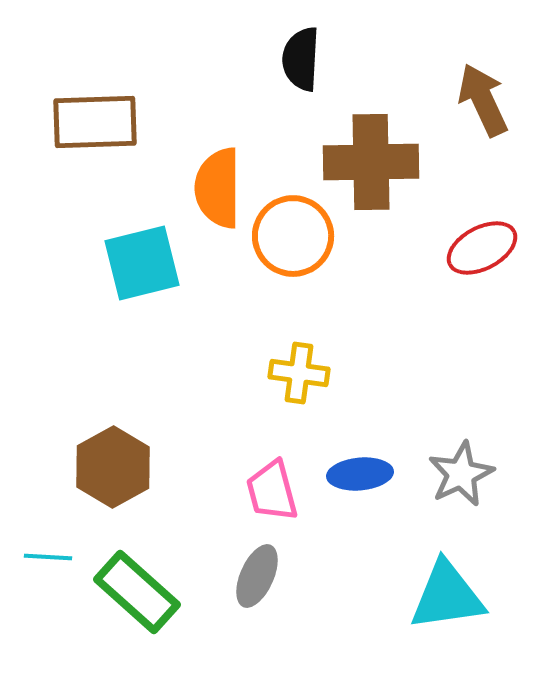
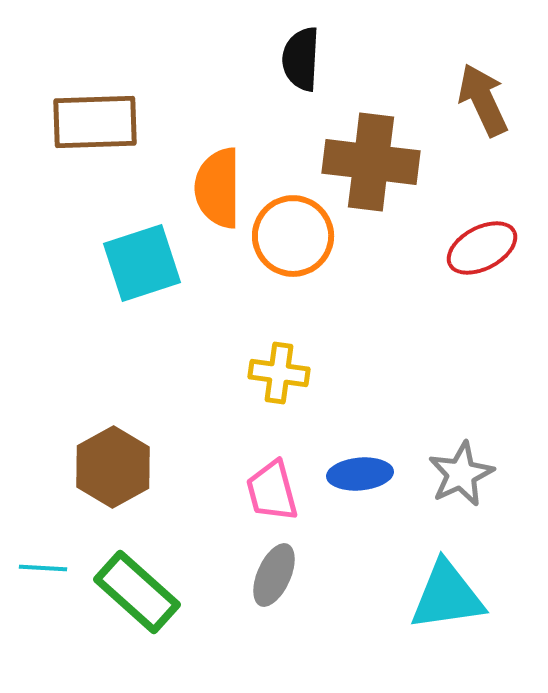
brown cross: rotated 8 degrees clockwise
cyan square: rotated 4 degrees counterclockwise
yellow cross: moved 20 px left
cyan line: moved 5 px left, 11 px down
gray ellipse: moved 17 px right, 1 px up
